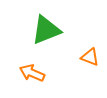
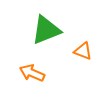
orange triangle: moved 7 px left, 6 px up
